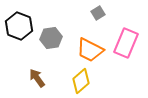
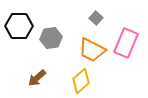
gray square: moved 2 px left, 5 px down; rotated 16 degrees counterclockwise
black hexagon: rotated 20 degrees counterclockwise
orange trapezoid: moved 2 px right
brown arrow: rotated 96 degrees counterclockwise
